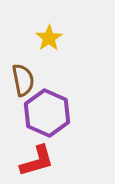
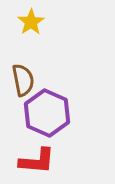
yellow star: moved 18 px left, 16 px up
red L-shape: rotated 21 degrees clockwise
